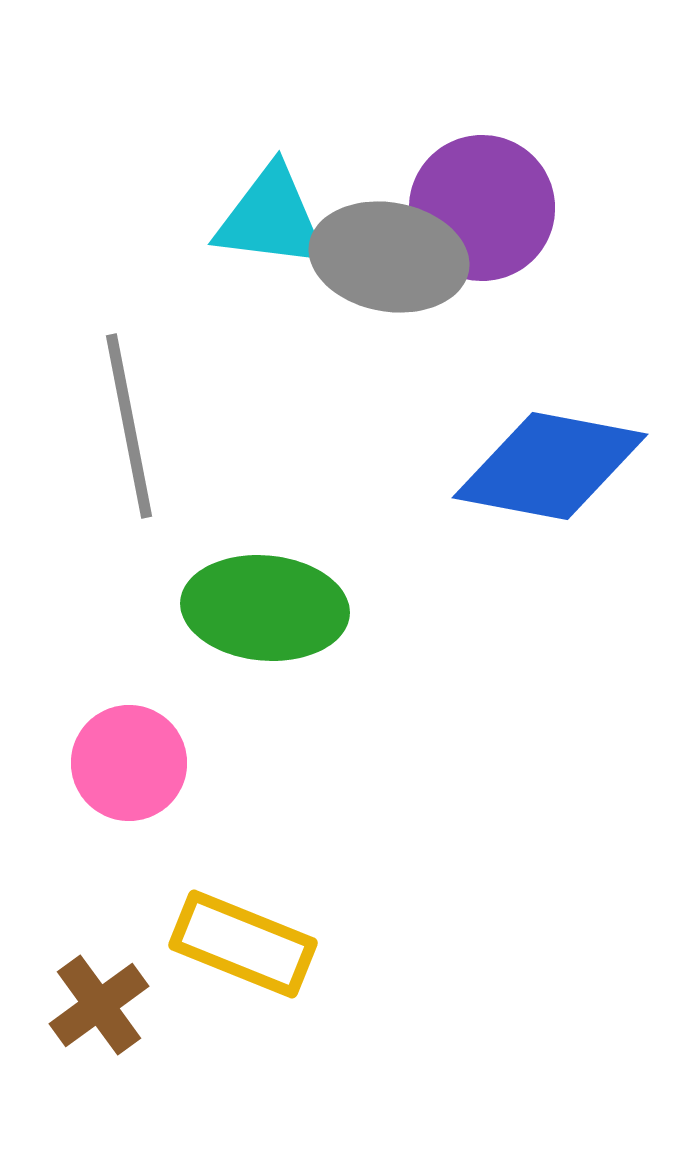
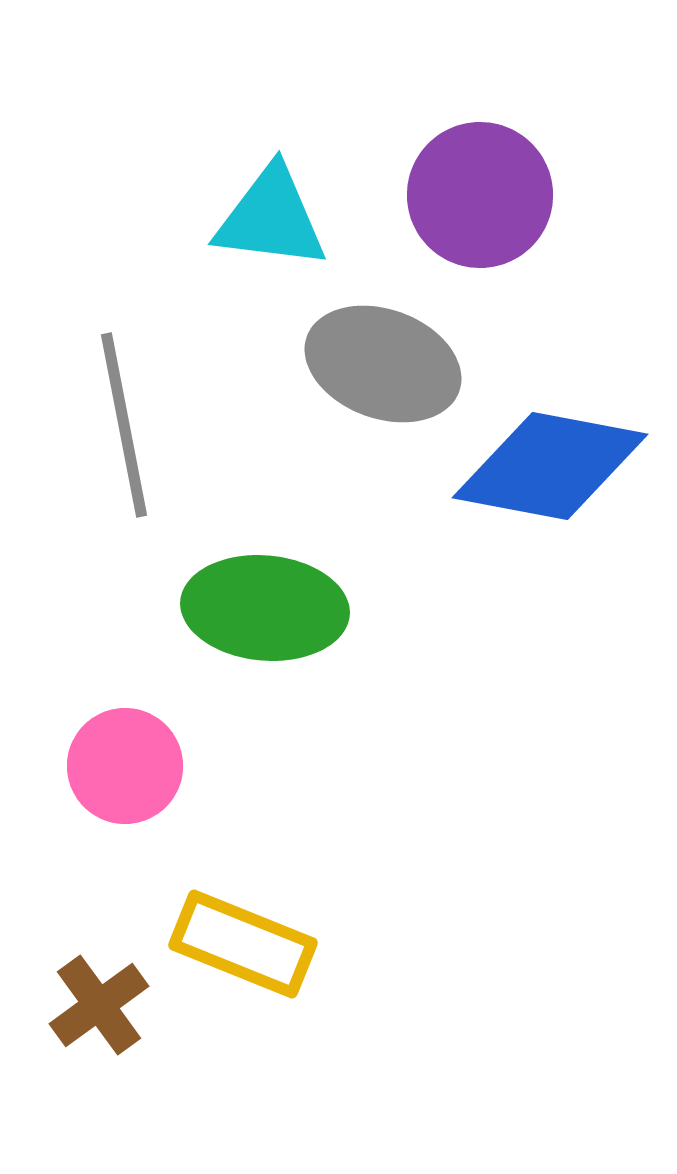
purple circle: moved 2 px left, 13 px up
gray ellipse: moved 6 px left, 107 px down; rotated 10 degrees clockwise
gray line: moved 5 px left, 1 px up
pink circle: moved 4 px left, 3 px down
